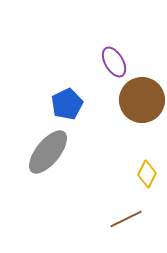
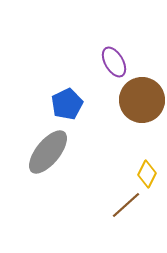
brown line: moved 14 px up; rotated 16 degrees counterclockwise
